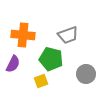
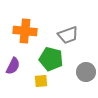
orange cross: moved 2 px right, 4 px up
purple semicircle: moved 2 px down
gray circle: moved 2 px up
yellow square: rotated 16 degrees clockwise
